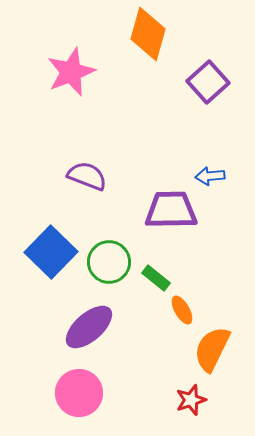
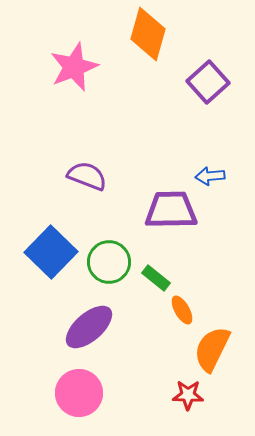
pink star: moved 3 px right, 5 px up
red star: moved 3 px left, 5 px up; rotated 20 degrees clockwise
